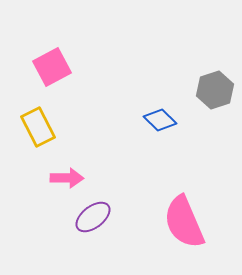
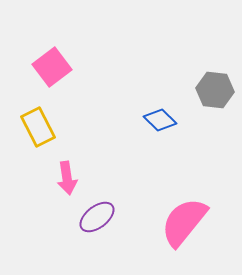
pink square: rotated 9 degrees counterclockwise
gray hexagon: rotated 24 degrees clockwise
pink arrow: rotated 80 degrees clockwise
purple ellipse: moved 4 px right
pink semicircle: rotated 62 degrees clockwise
